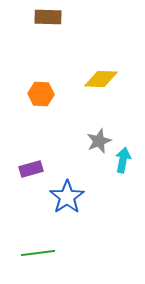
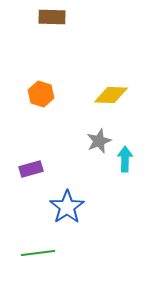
brown rectangle: moved 4 px right
yellow diamond: moved 10 px right, 16 px down
orange hexagon: rotated 15 degrees clockwise
cyan arrow: moved 2 px right, 1 px up; rotated 10 degrees counterclockwise
blue star: moved 10 px down
